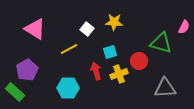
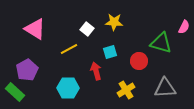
yellow cross: moved 7 px right, 16 px down; rotated 12 degrees counterclockwise
